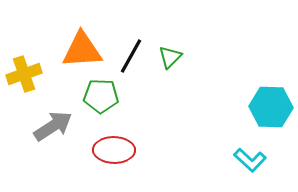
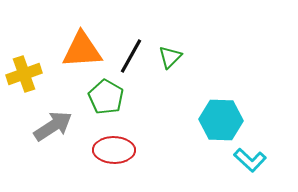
green pentagon: moved 5 px right, 1 px down; rotated 28 degrees clockwise
cyan hexagon: moved 50 px left, 13 px down
